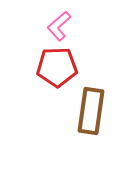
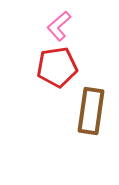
red pentagon: rotated 6 degrees counterclockwise
